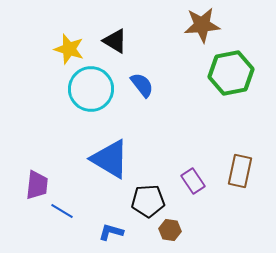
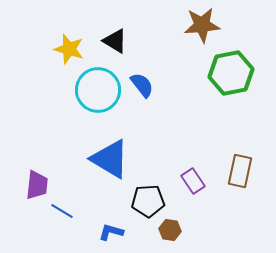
cyan circle: moved 7 px right, 1 px down
